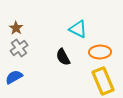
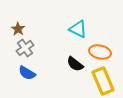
brown star: moved 2 px right, 1 px down
gray cross: moved 6 px right
orange ellipse: rotated 15 degrees clockwise
black semicircle: moved 12 px right, 7 px down; rotated 24 degrees counterclockwise
blue semicircle: moved 13 px right, 4 px up; rotated 120 degrees counterclockwise
